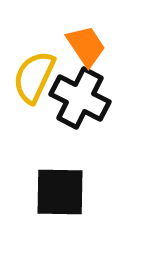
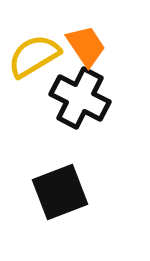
yellow semicircle: moved 21 px up; rotated 34 degrees clockwise
black square: rotated 22 degrees counterclockwise
